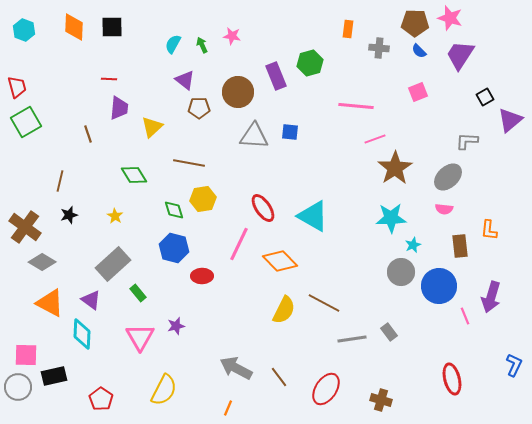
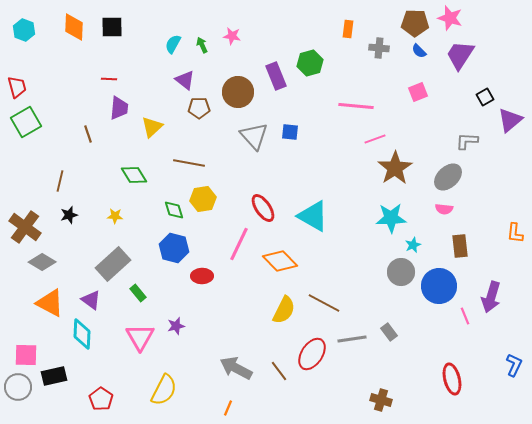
gray triangle at (254, 136): rotated 44 degrees clockwise
yellow star at (115, 216): rotated 28 degrees counterclockwise
orange L-shape at (489, 230): moved 26 px right, 3 px down
brown line at (279, 377): moved 6 px up
red ellipse at (326, 389): moved 14 px left, 35 px up
